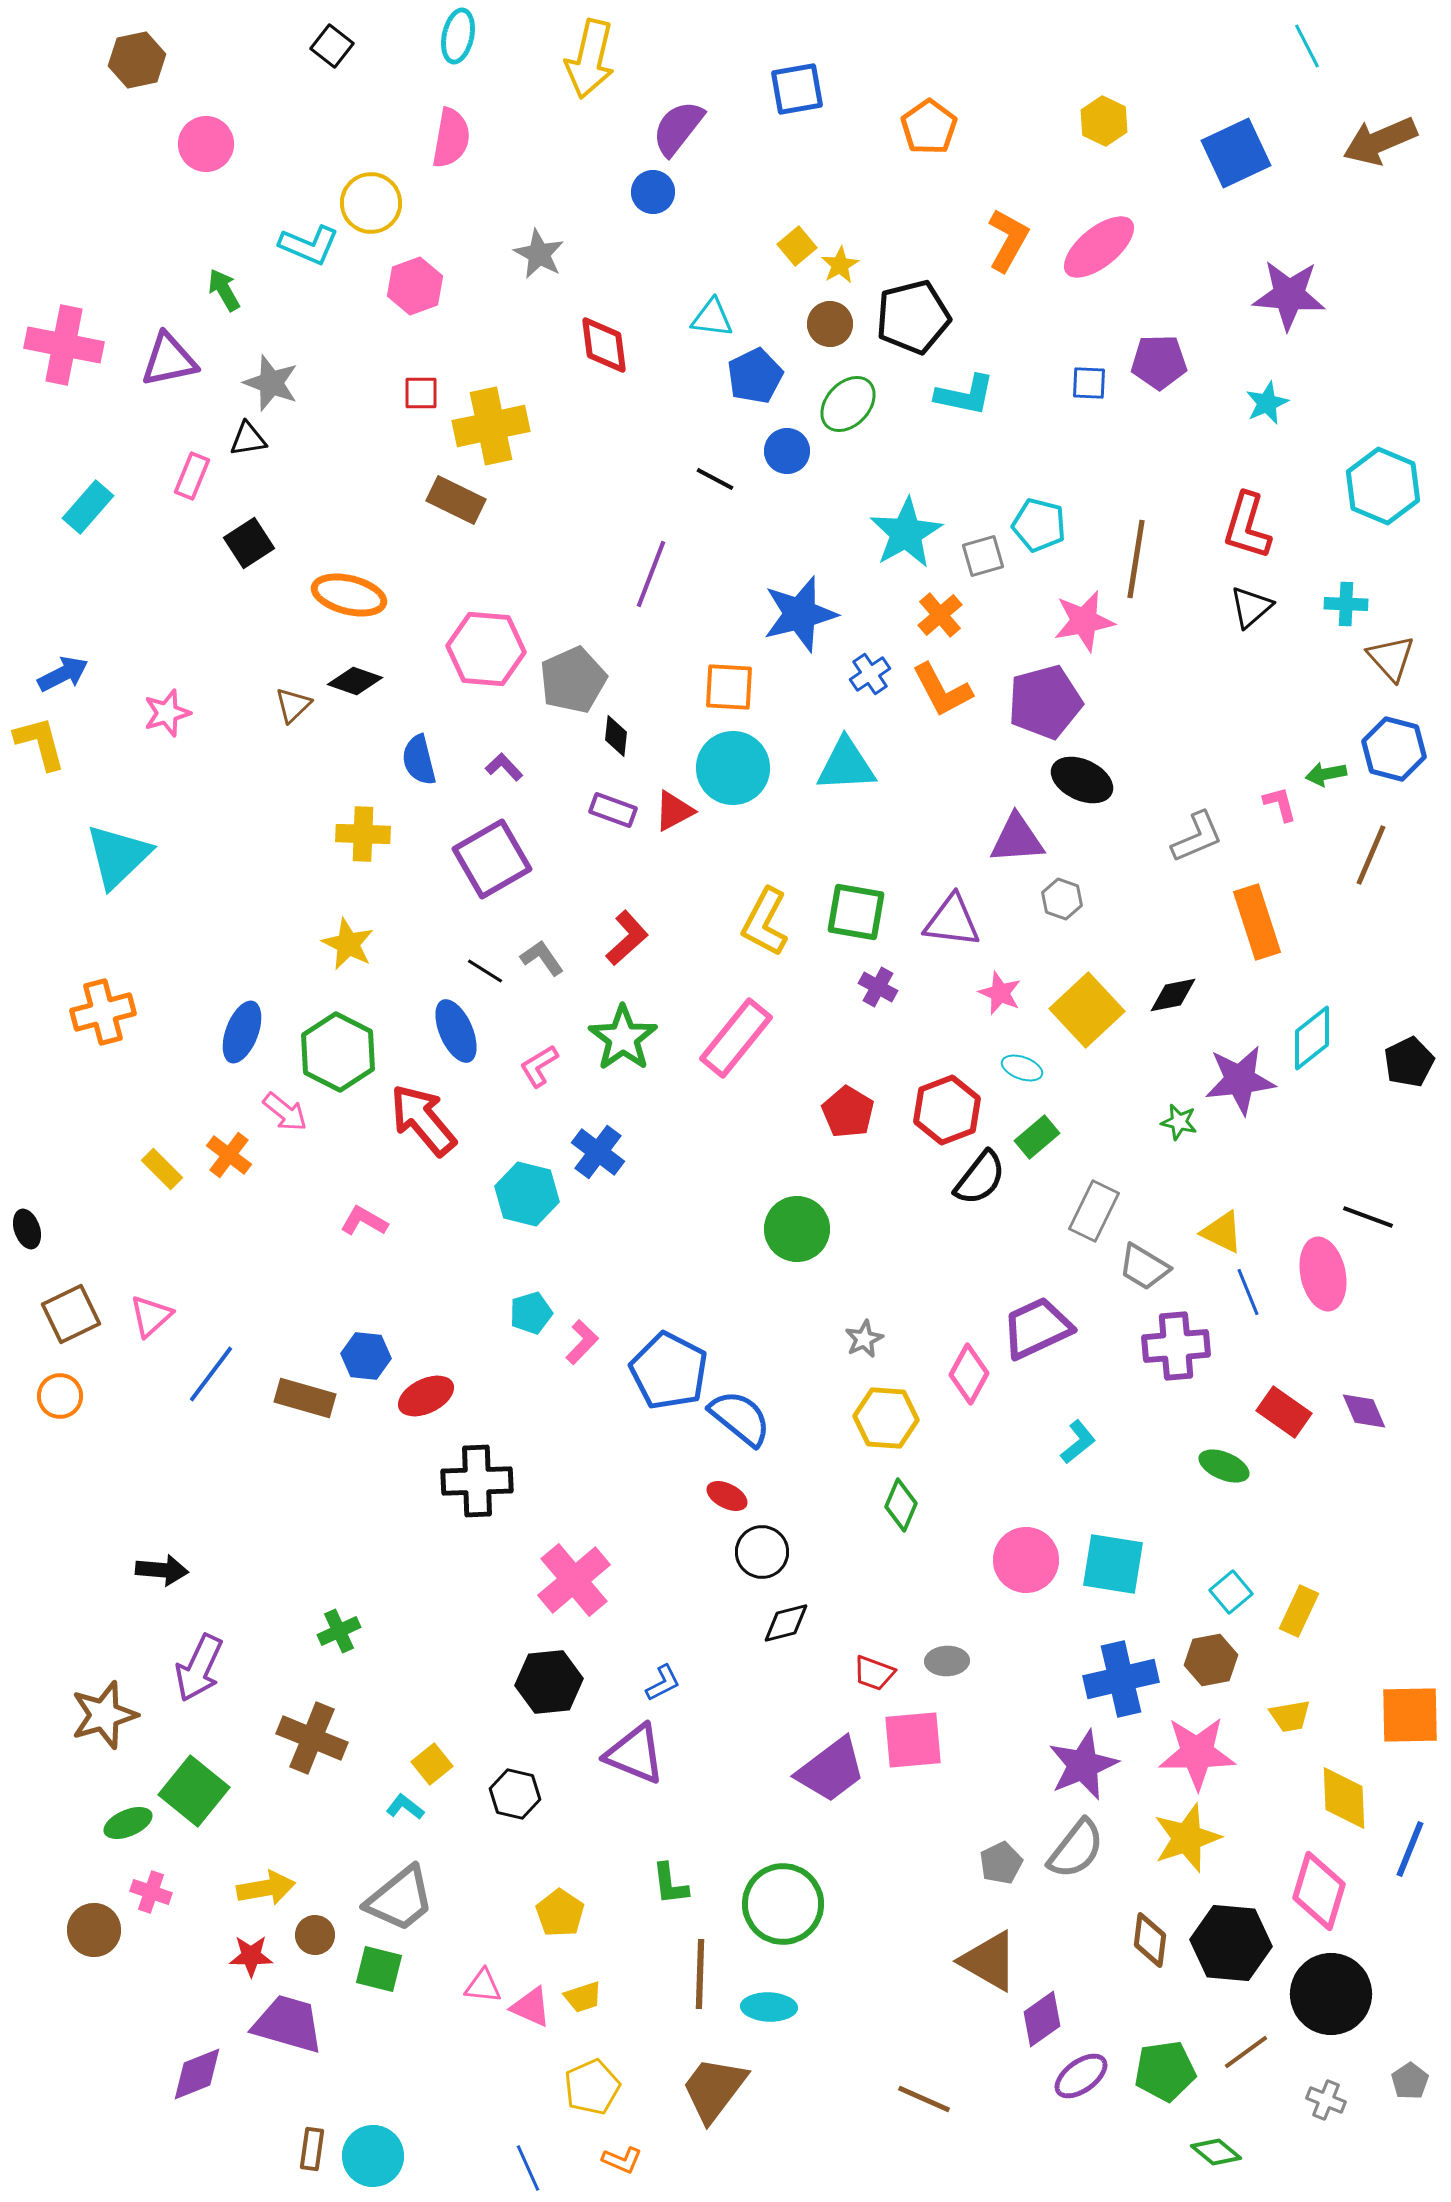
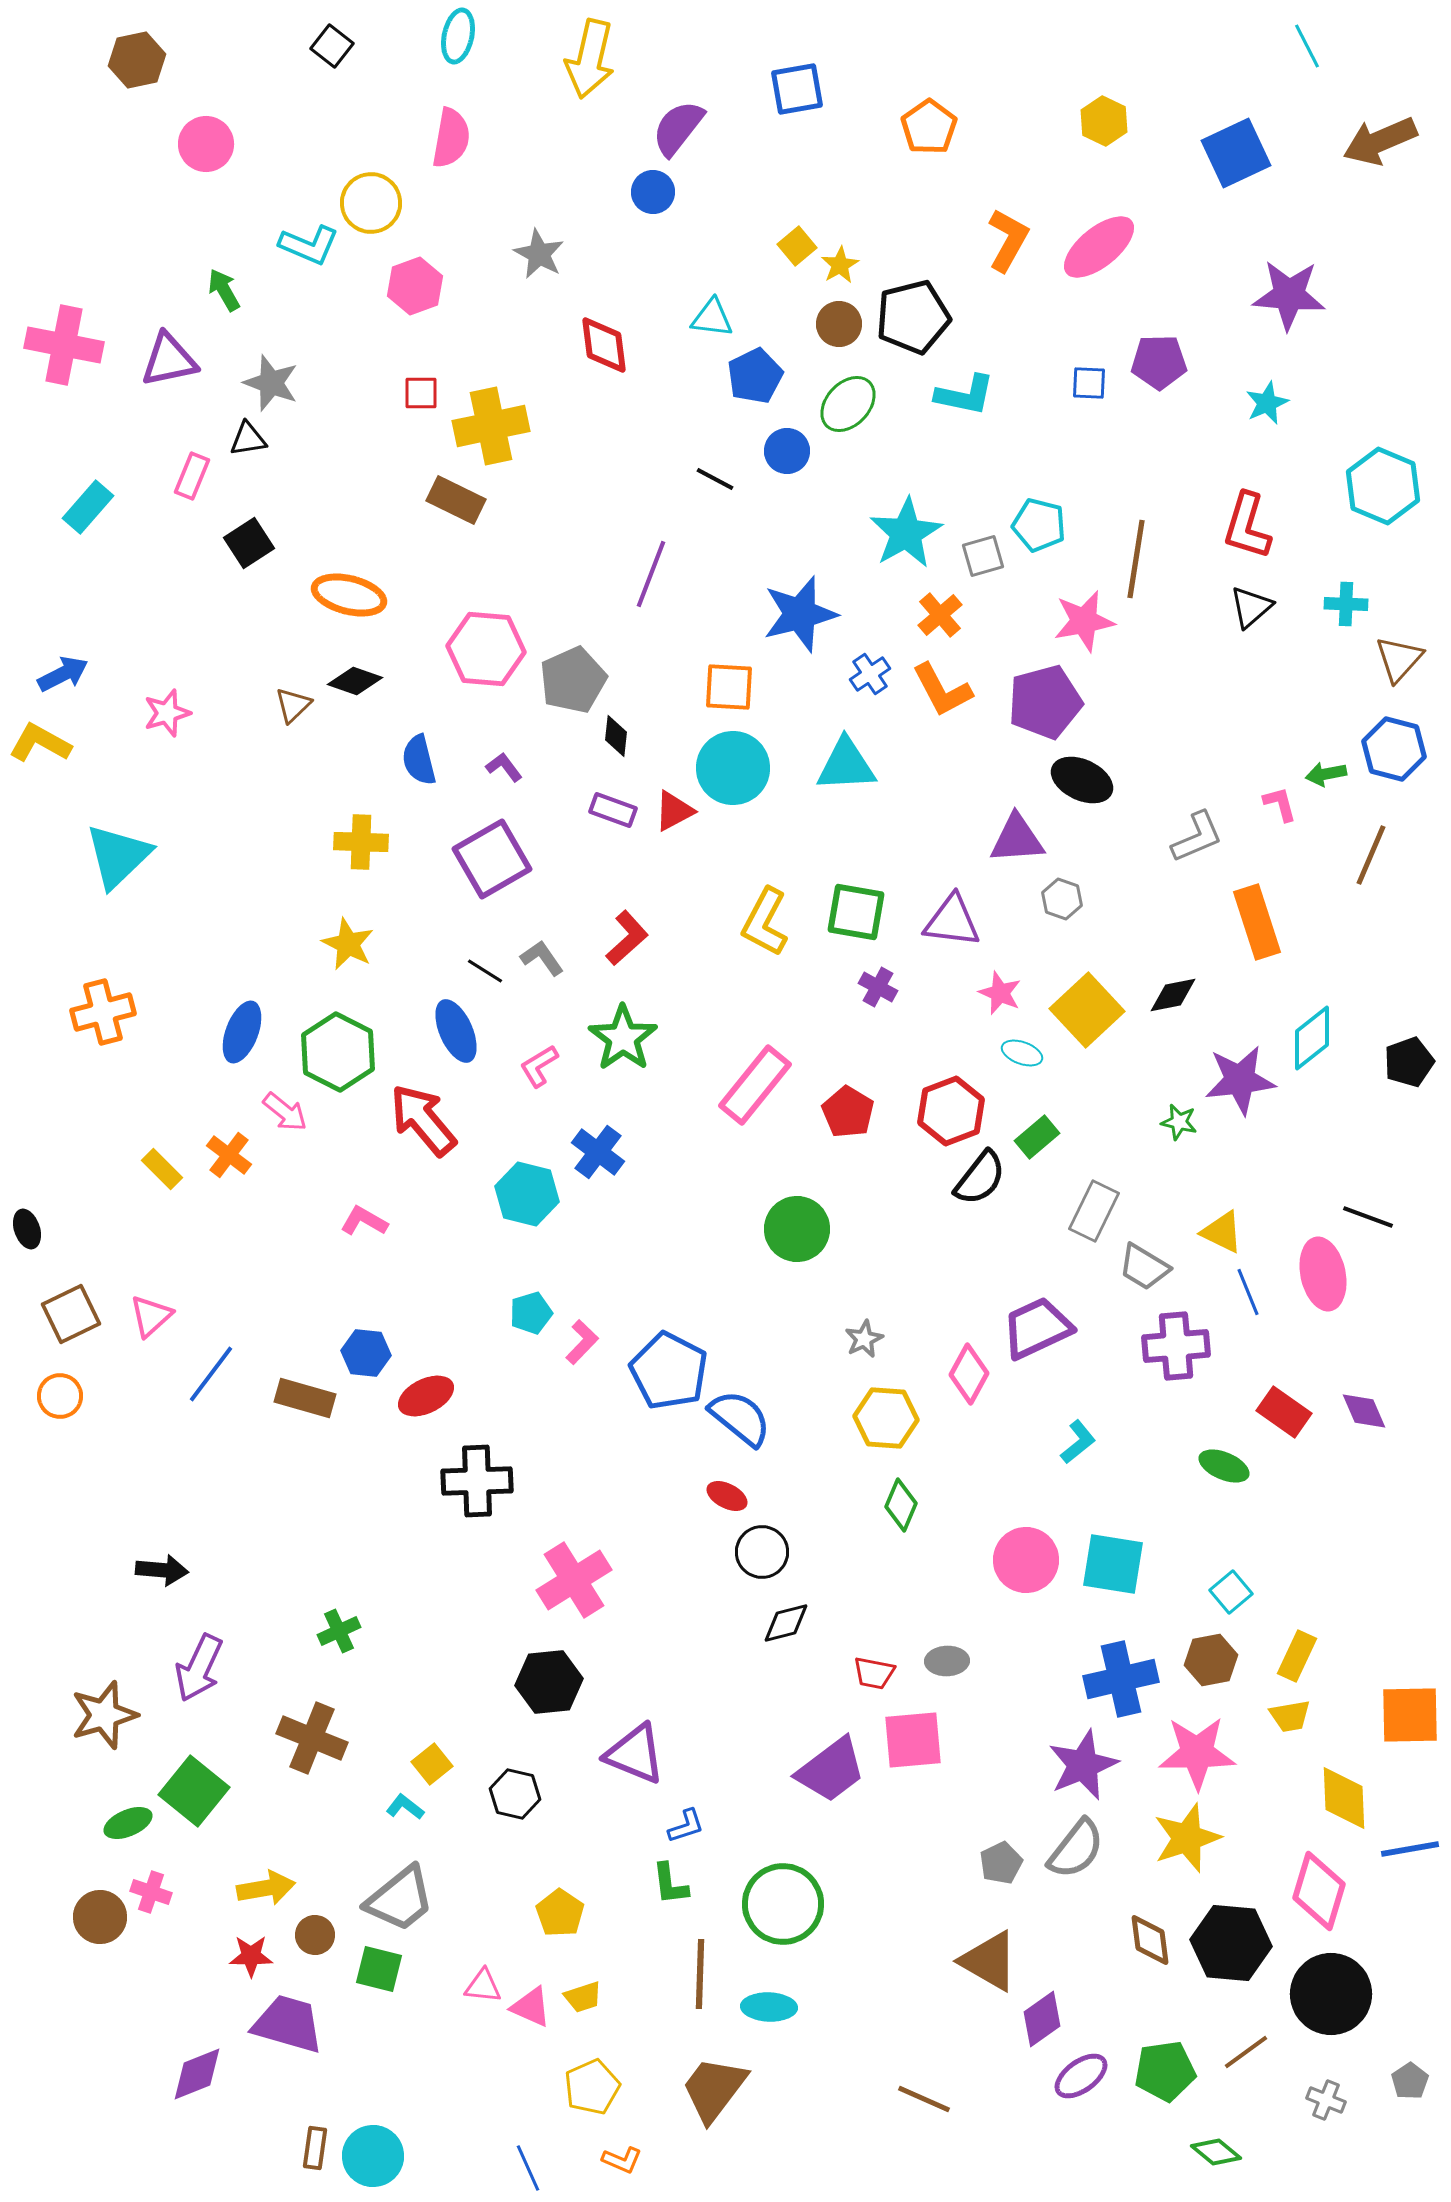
brown circle at (830, 324): moved 9 px right
brown triangle at (1391, 658): moved 8 px right, 1 px down; rotated 24 degrees clockwise
yellow L-shape at (40, 743): rotated 46 degrees counterclockwise
purple L-shape at (504, 767): rotated 6 degrees clockwise
yellow cross at (363, 834): moved 2 px left, 8 px down
pink rectangle at (736, 1038): moved 19 px right, 47 px down
black pentagon at (1409, 1062): rotated 6 degrees clockwise
cyan ellipse at (1022, 1068): moved 15 px up
red hexagon at (947, 1110): moved 4 px right, 1 px down
blue hexagon at (366, 1356): moved 3 px up
pink cross at (574, 1580): rotated 8 degrees clockwise
yellow rectangle at (1299, 1611): moved 2 px left, 45 px down
red trapezoid at (874, 1673): rotated 9 degrees counterclockwise
blue L-shape at (663, 1683): moved 23 px right, 143 px down; rotated 9 degrees clockwise
blue line at (1410, 1849): rotated 58 degrees clockwise
brown circle at (94, 1930): moved 6 px right, 13 px up
brown diamond at (1150, 1940): rotated 14 degrees counterclockwise
brown rectangle at (312, 2149): moved 3 px right, 1 px up
